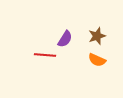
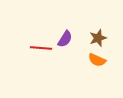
brown star: moved 1 px right, 2 px down
red line: moved 4 px left, 7 px up
